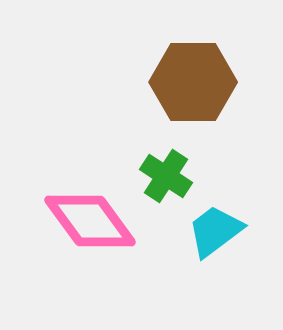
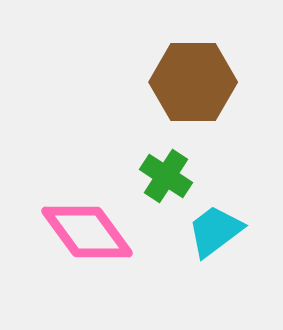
pink diamond: moved 3 px left, 11 px down
